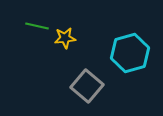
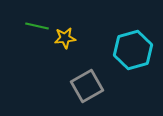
cyan hexagon: moved 3 px right, 3 px up
gray square: rotated 20 degrees clockwise
